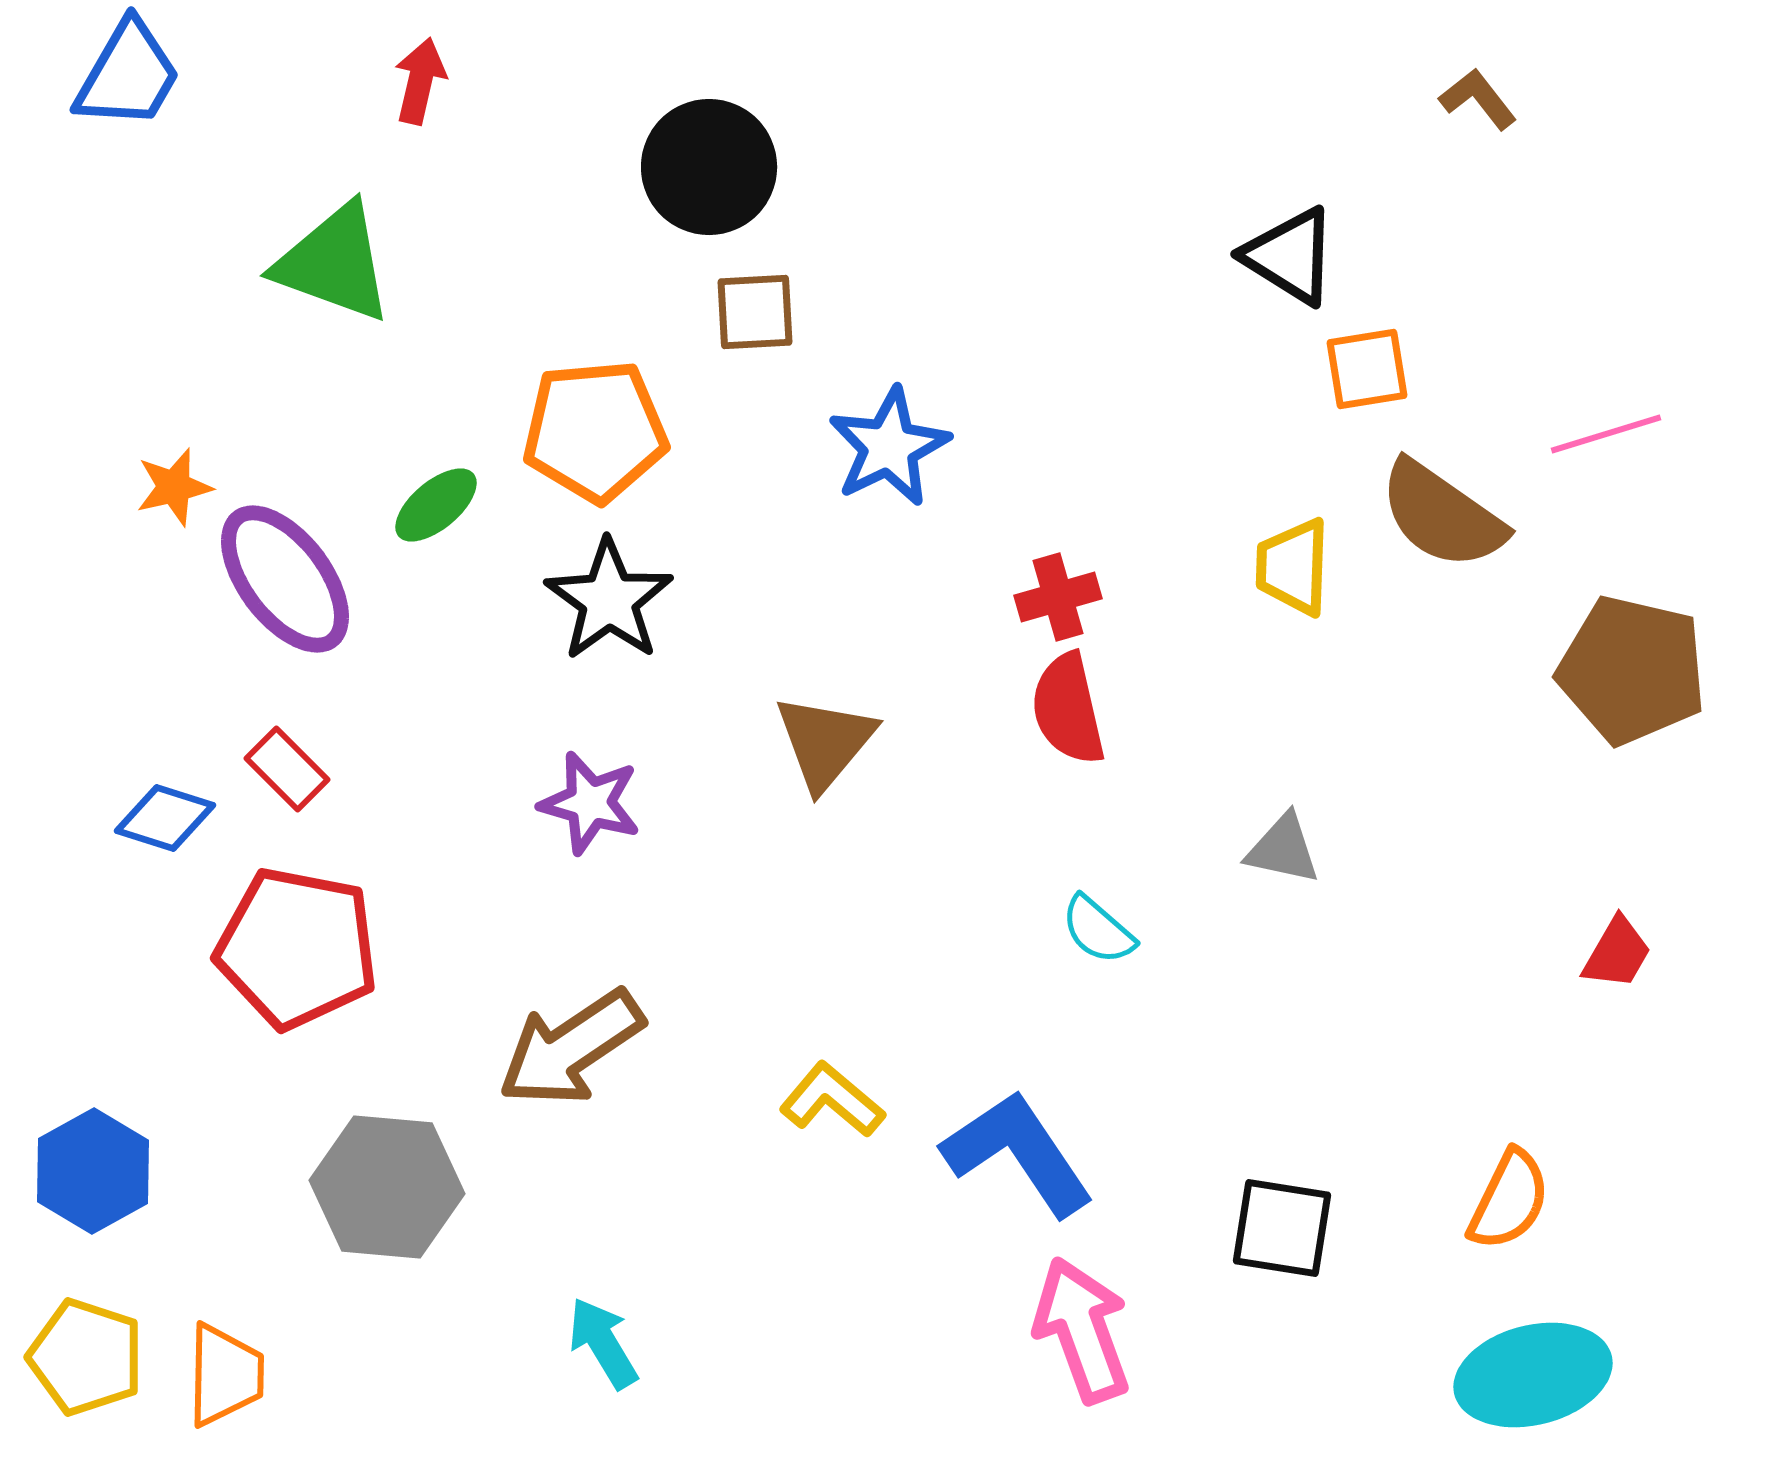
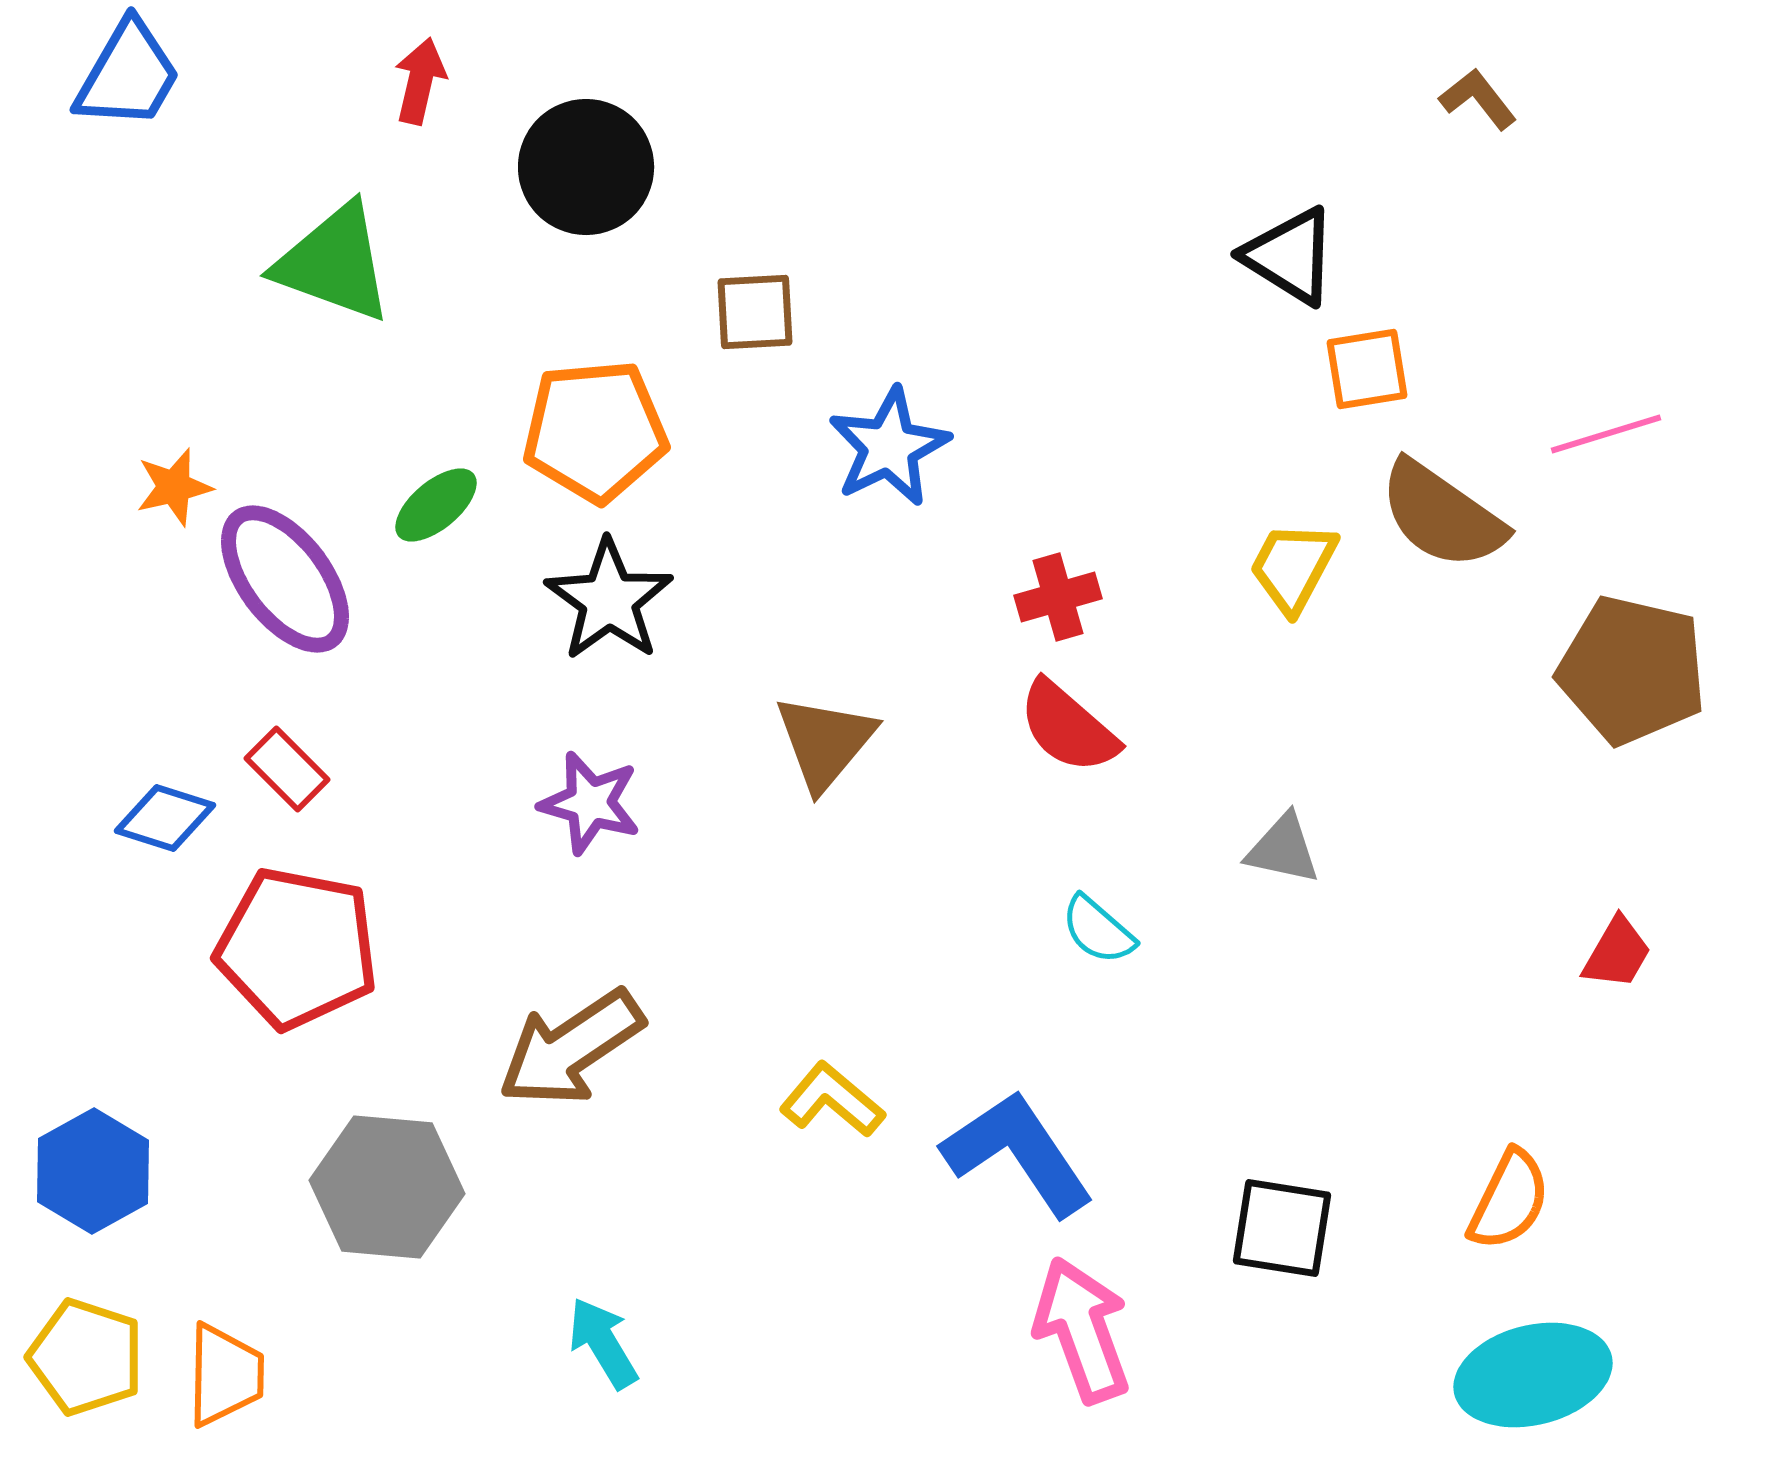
black circle: moved 123 px left
yellow trapezoid: rotated 26 degrees clockwise
red semicircle: moved 18 px down; rotated 36 degrees counterclockwise
